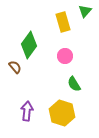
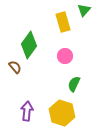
green triangle: moved 1 px left, 1 px up
green semicircle: rotated 56 degrees clockwise
